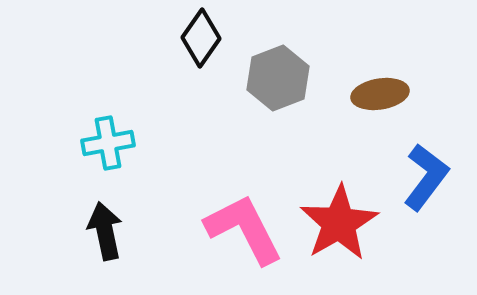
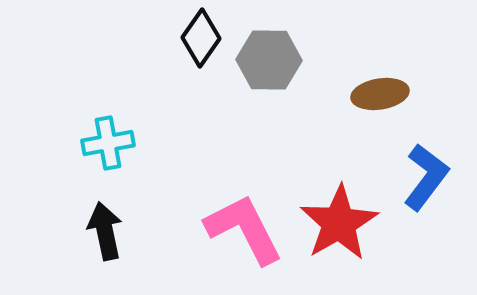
gray hexagon: moved 9 px left, 18 px up; rotated 22 degrees clockwise
